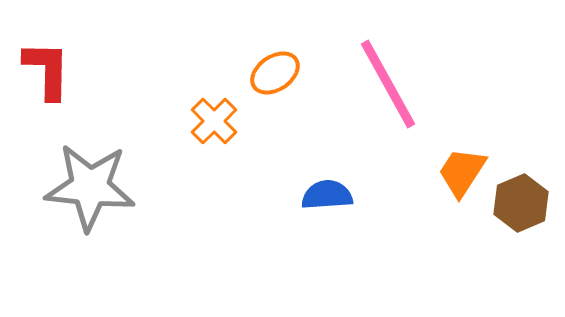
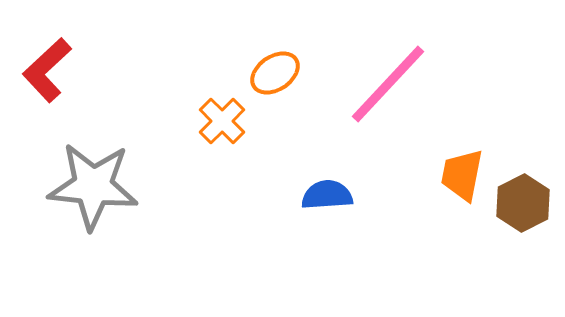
red L-shape: rotated 134 degrees counterclockwise
pink line: rotated 72 degrees clockwise
orange cross: moved 8 px right
orange trapezoid: moved 3 px down; rotated 22 degrees counterclockwise
gray star: moved 3 px right, 1 px up
brown hexagon: moved 2 px right; rotated 4 degrees counterclockwise
